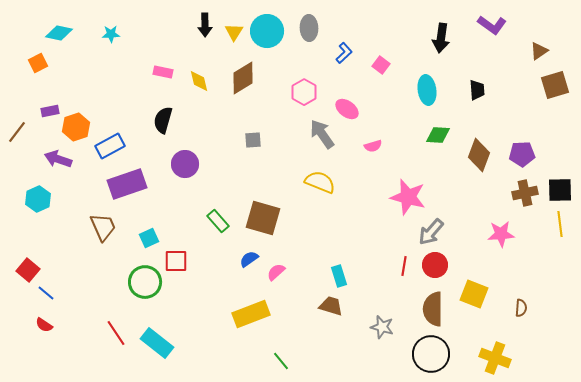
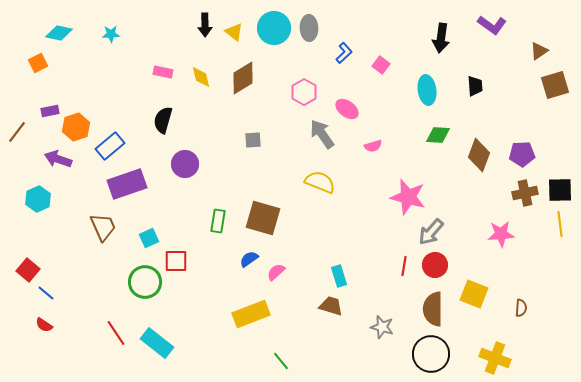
cyan circle at (267, 31): moved 7 px right, 3 px up
yellow triangle at (234, 32): rotated 24 degrees counterclockwise
yellow diamond at (199, 81): moved 2 px right, 4 px up
black trapezoid at (477, 90): moved 2 px left, 4 px up
blue rectangle at (110, 146): rotated 12 degrees counterclockwise
green rectangle at (218, 221): rotated 50 degrees clockwise
